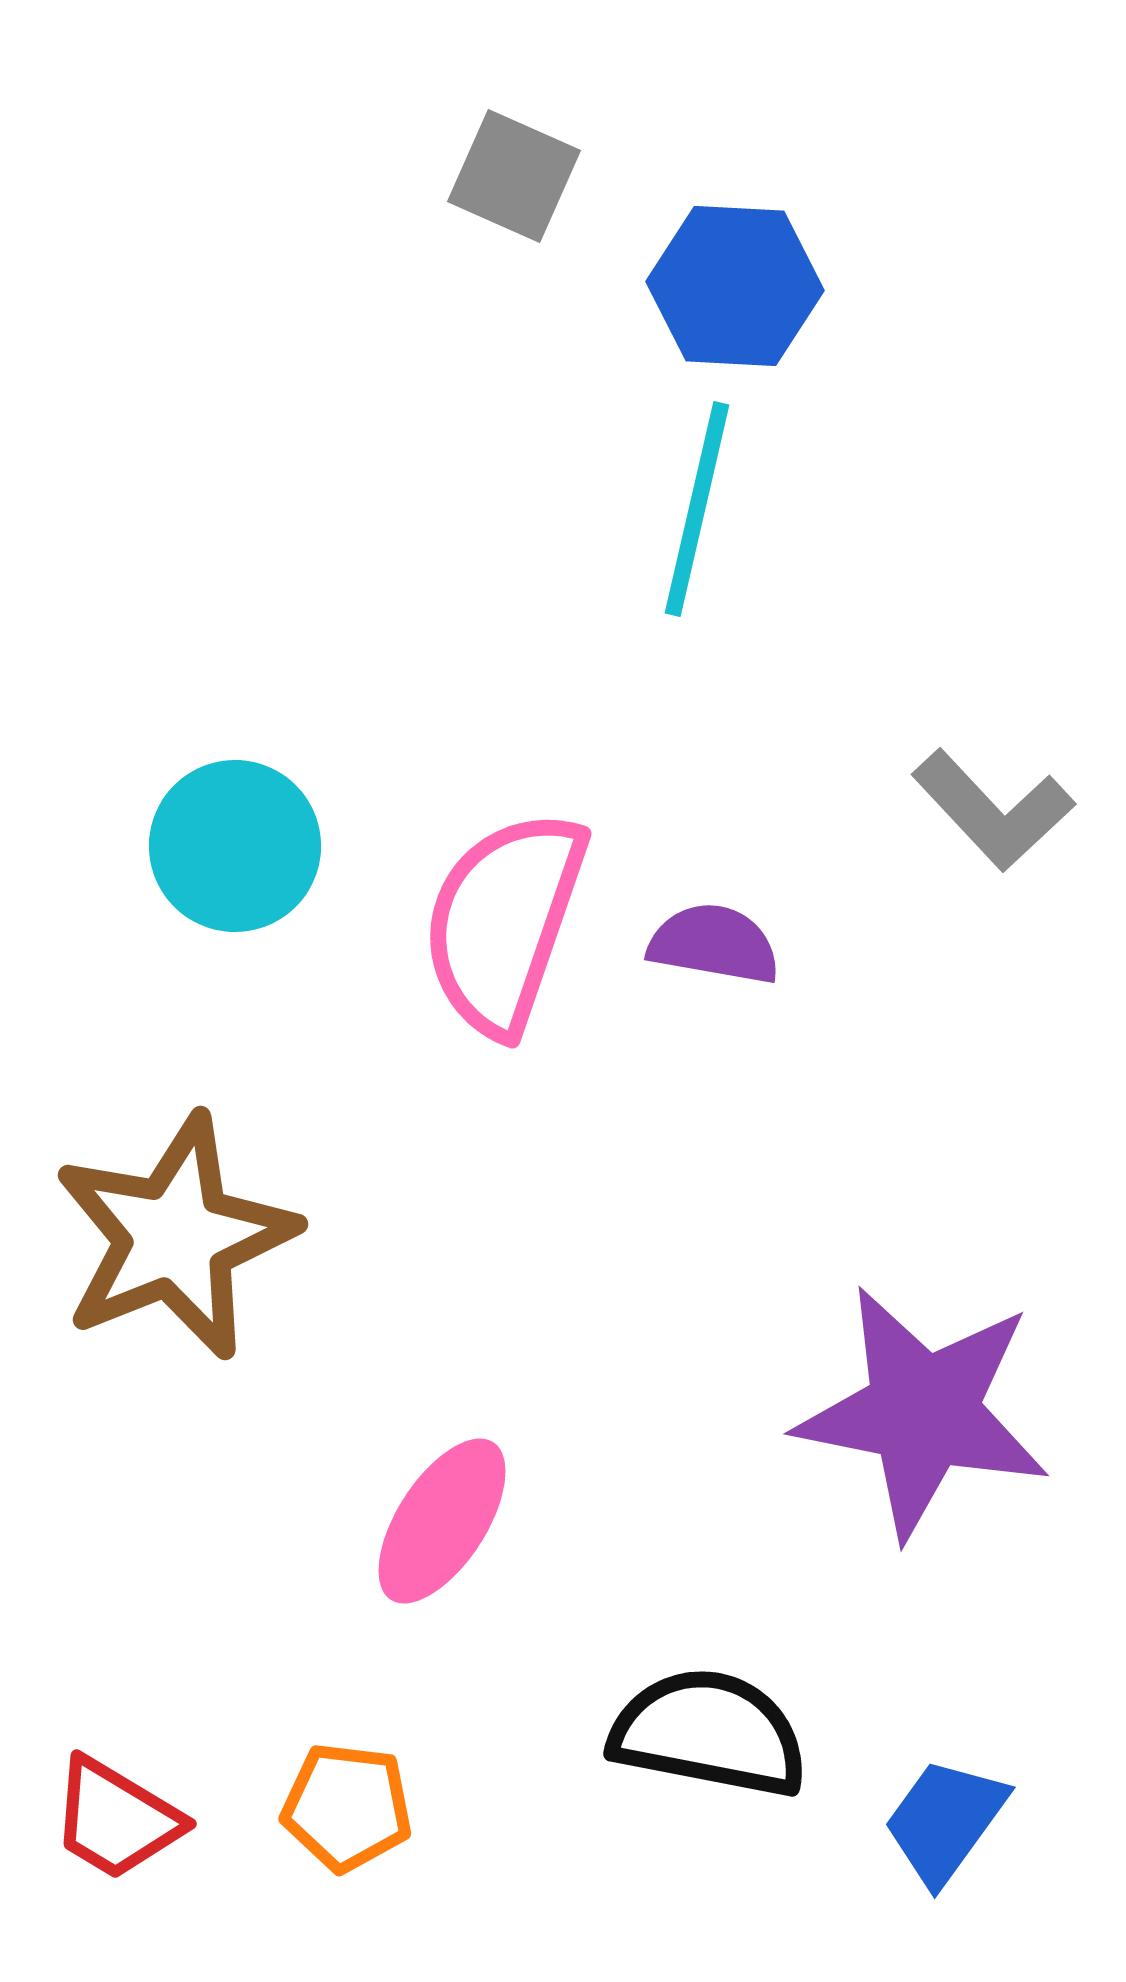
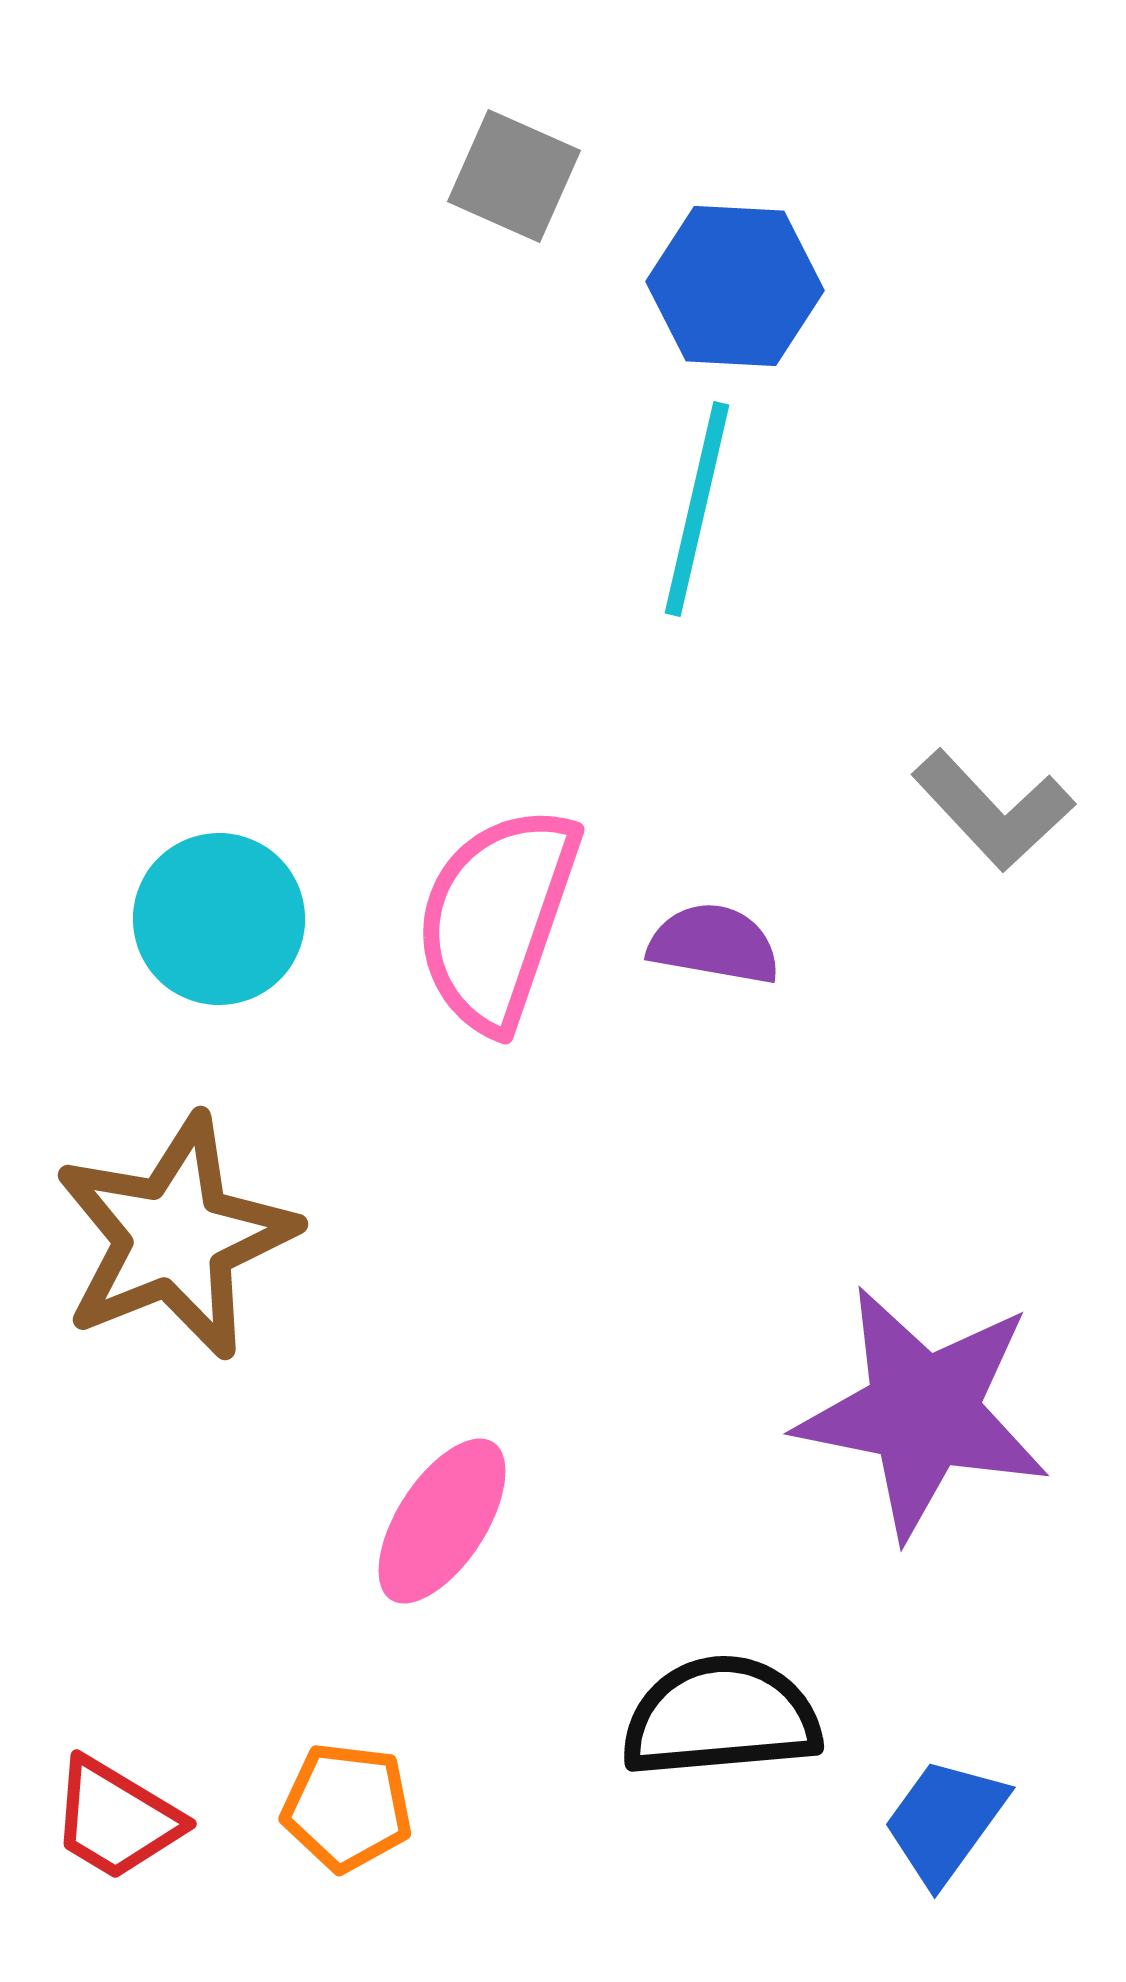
cyan circle: moved 16 px left, 73 px down
pink semicircle: moved 7 px left, 4 px up
black semicircle: moved 12 px right, 16 px up; rotated 16 degrees counterclockwise
